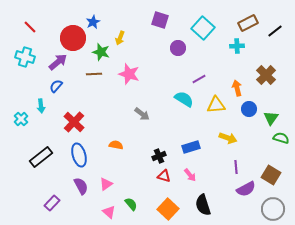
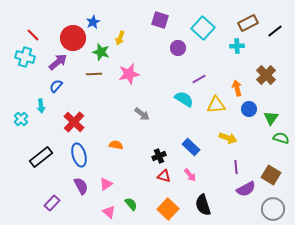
red line at (30, 27): moved 3 px right, 8 px down
pink star at (129, 74): rotated 30 degrees counterclockwise
blue rectangle at (191, 147): rotated 60 degrees clockwise
